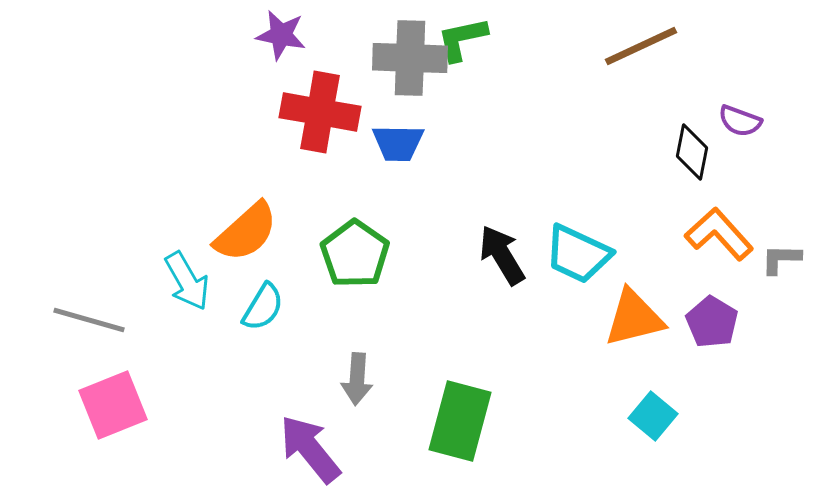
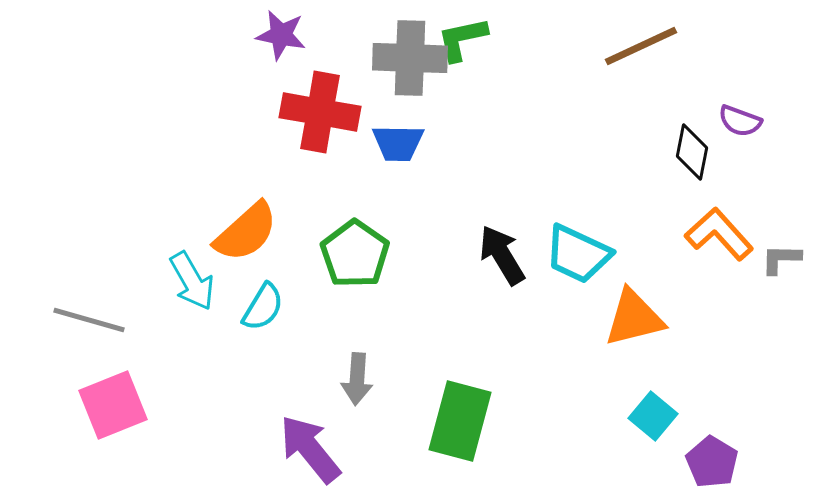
cyan arrow: moved 5 px right
purple pentagon: moved 140 px down
